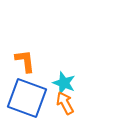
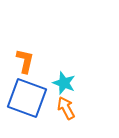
orange L-shape: rotated 20 degrees clockwise
orange arrow: moved 1 px right, 5 px down
